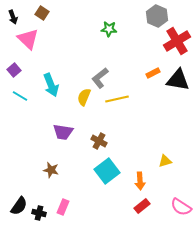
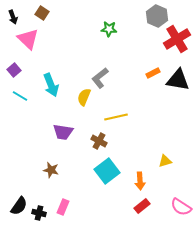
red cross: moved 2 px up
yellow line: moved 1 px left, 18 px down
